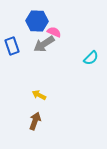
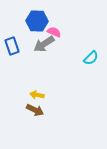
yellow arrow: moved 2 px left; rotated 16 degrees counterclockwise
brown arrow: moved 11 px up; rotated 96 degrees clockwise
